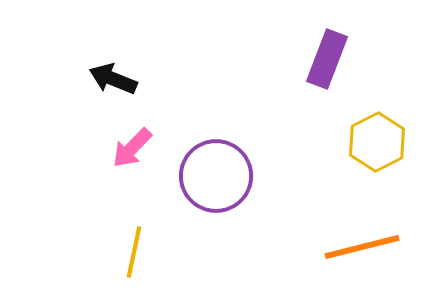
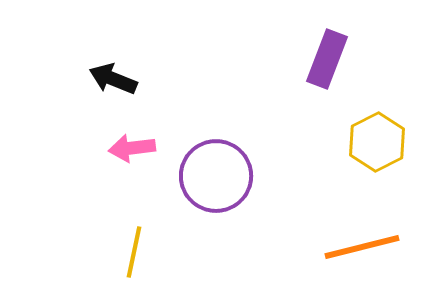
pink arrow: rotated 39 degrees clockwise
